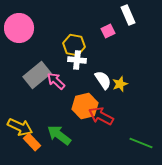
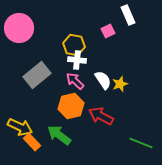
pink arrow: moved 19 px right
orange hexagon: moved 14 px left
